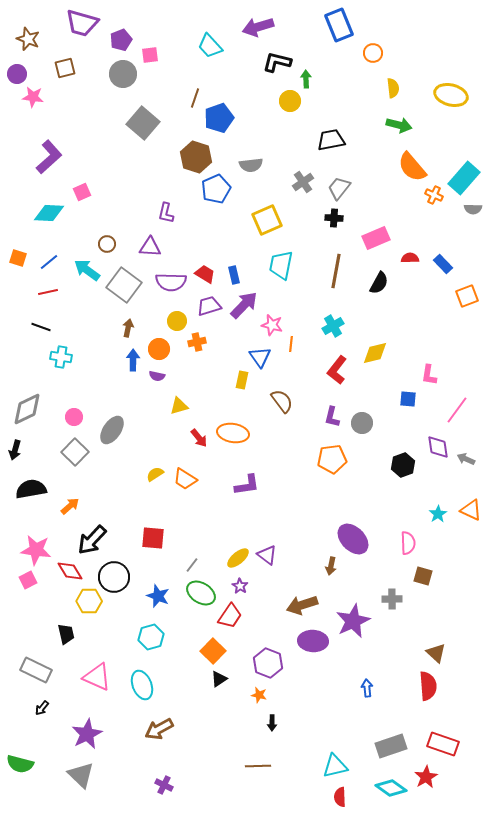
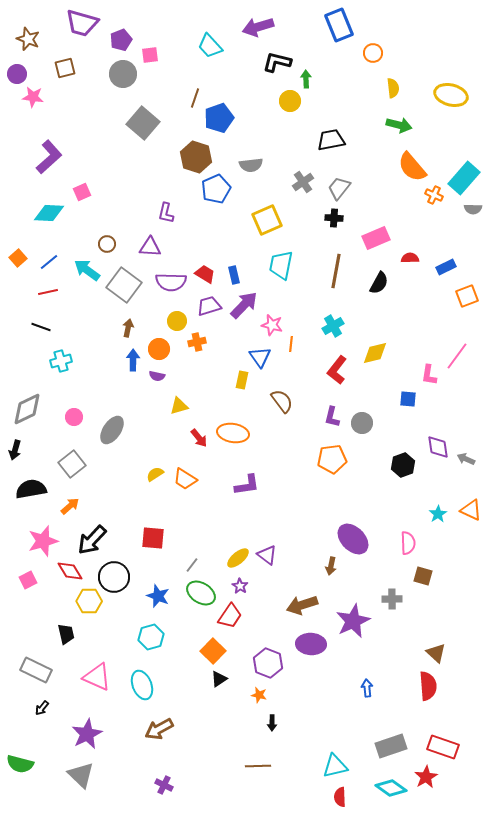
orange square at (18, 258): rotated 30 degrees clockwise
blue rectangle at (443, 264): moved 3 px right, 3 px down; rotated 72 degrees counterclockwise
cyan cross at (61, 357): moved 4 px down; rotated 25 degrees counterclockwise
pink line at (457, 410): moved 54 px up
gray square at (75, 452): moved 3 px left, 12 px down; rotated 8 degrees clockwise
pink star at (36, 550): moved 7 px right, 9 px up; rotated 24 degrees counterclockwise
purple ellipse at (313, 641): moved 2 px left, 3 px down
red rectangle at (443, 744): moved 3 px down
